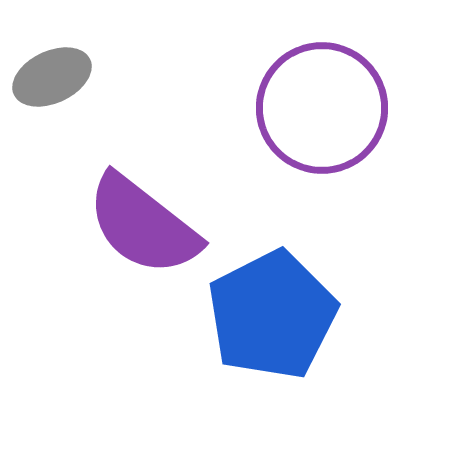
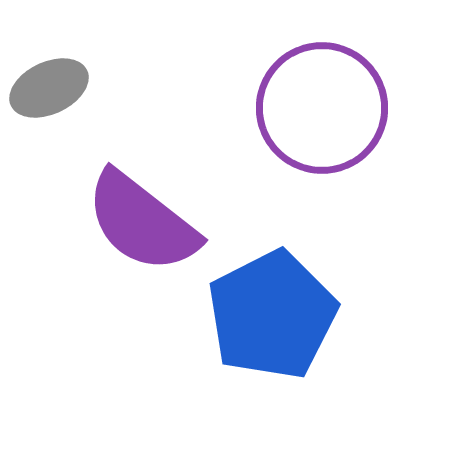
gray ellipse: moved 3 px left, 11 px down
purple semicircle: moved 1 px left, 3 px up
